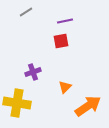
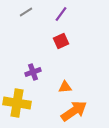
purple line: moved 4 px left, 7 px up; rotated 42 degrees counterclockwise
red square: rotated 14 degrees counterclockwise
orange triangle: rotated 40 degrees clockwise
orange arrow: moved 14 px left, 5 px down
